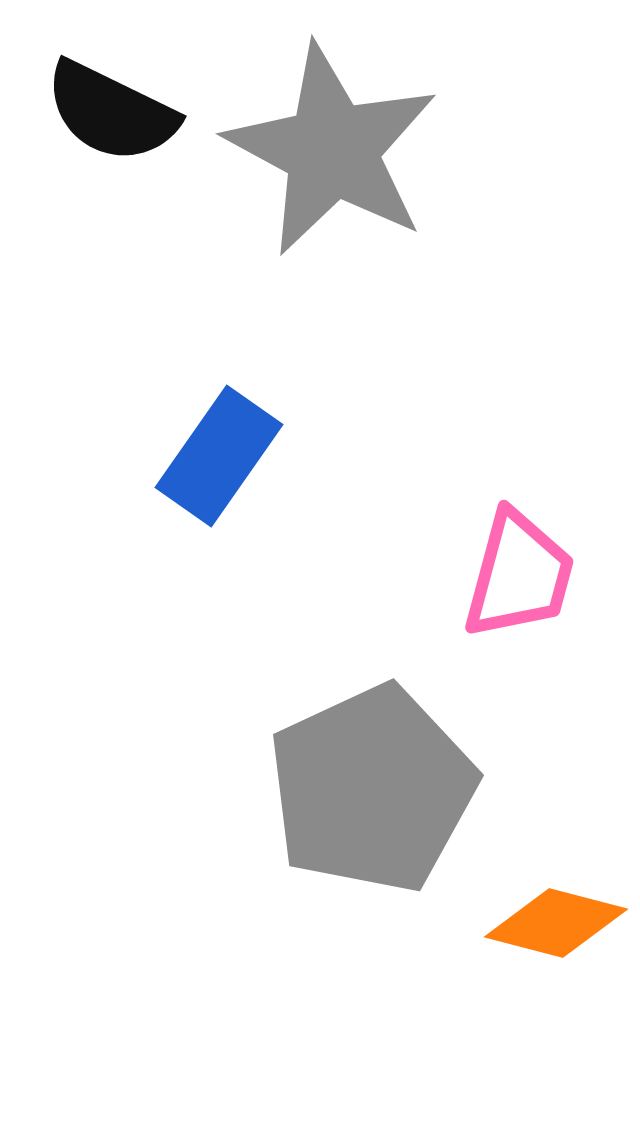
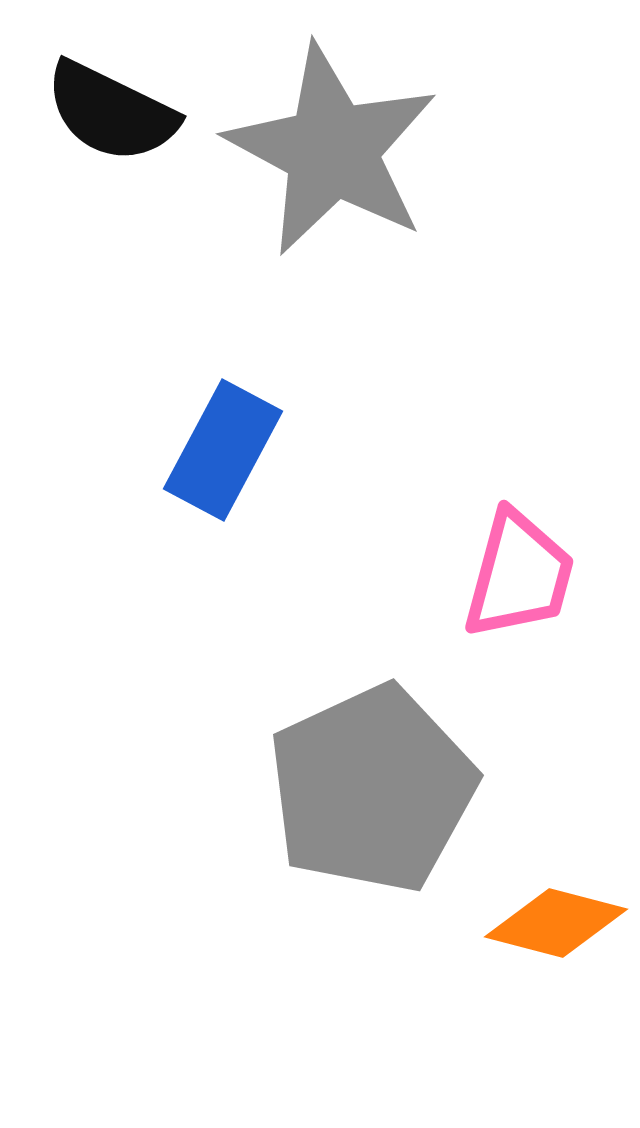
blue rectangle: moved 4 px right, 6 px up; rotated 7 degrees counterclockwise
